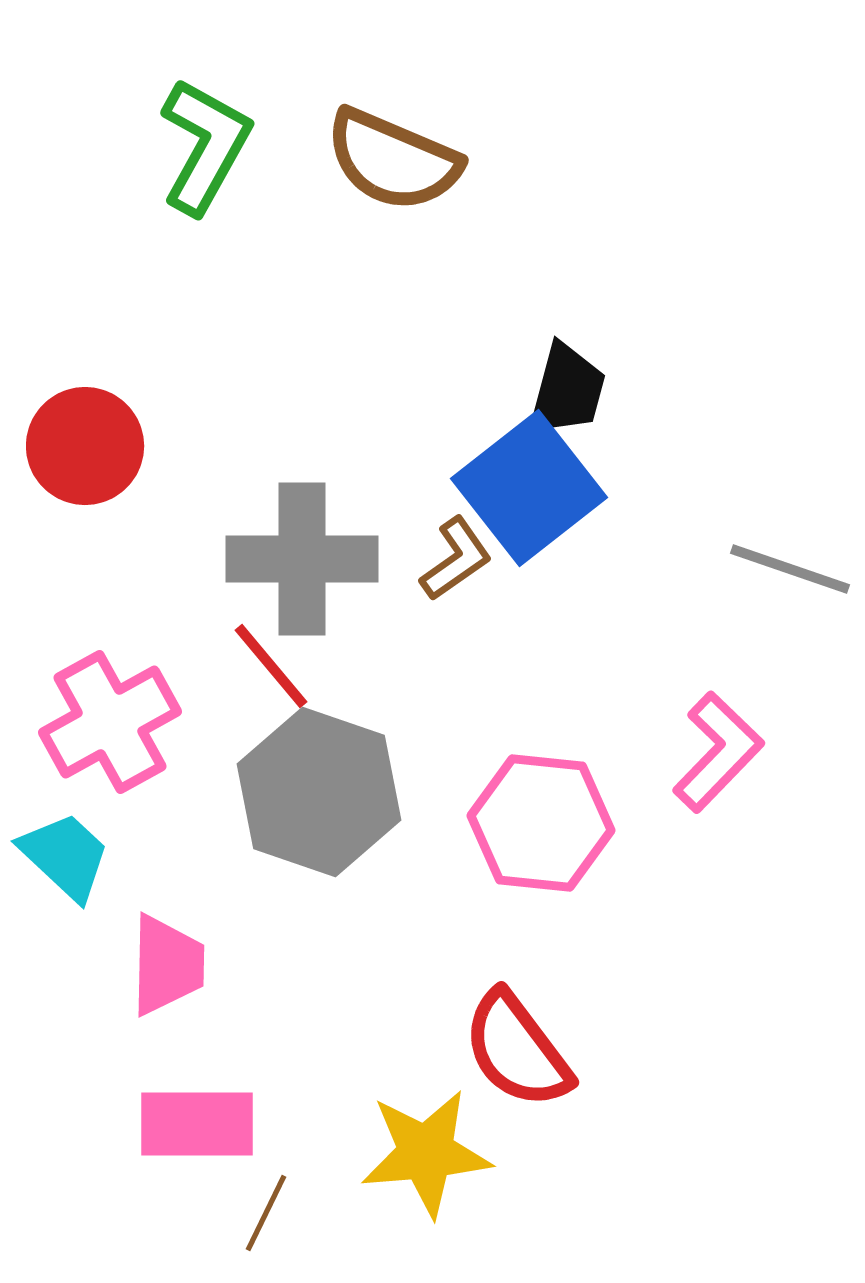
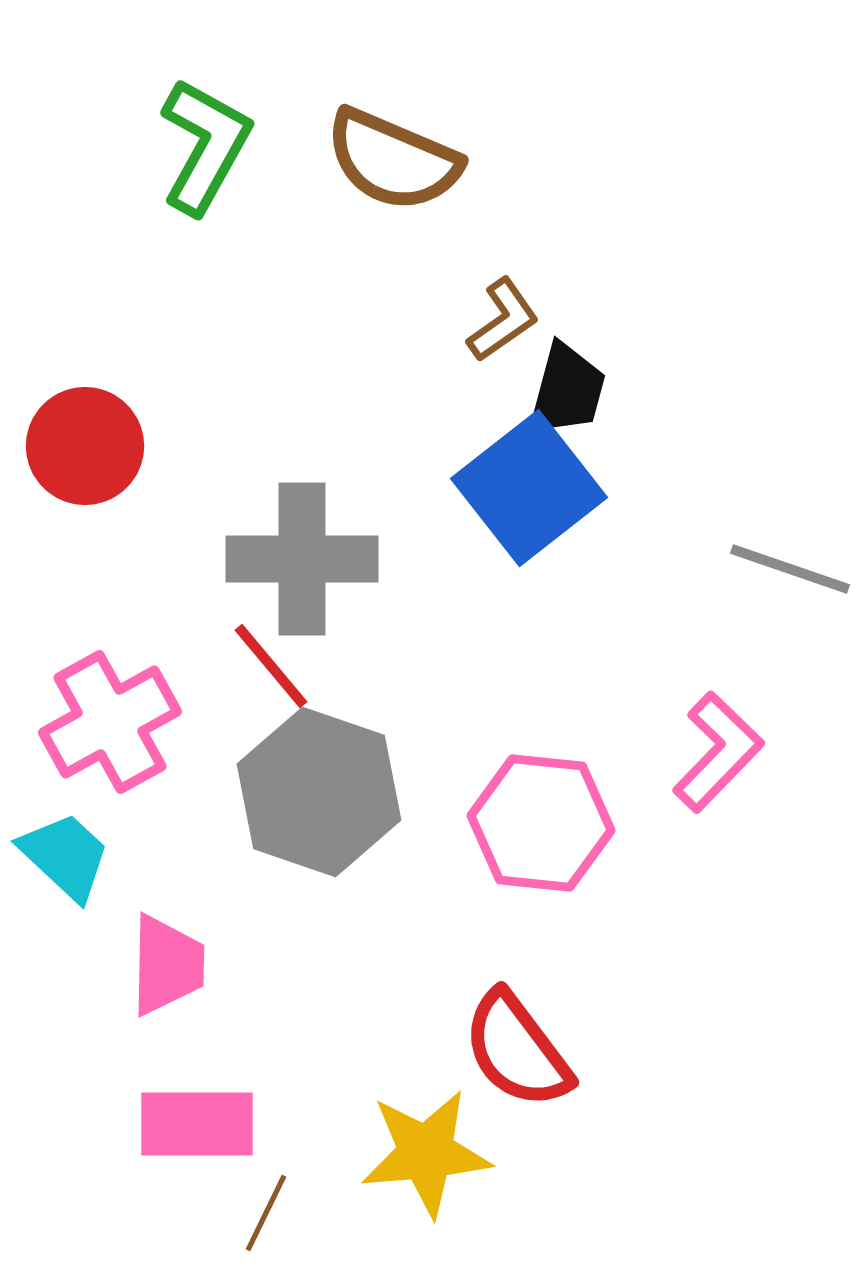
brown L-shape: moved 47 px right, 239 px up
